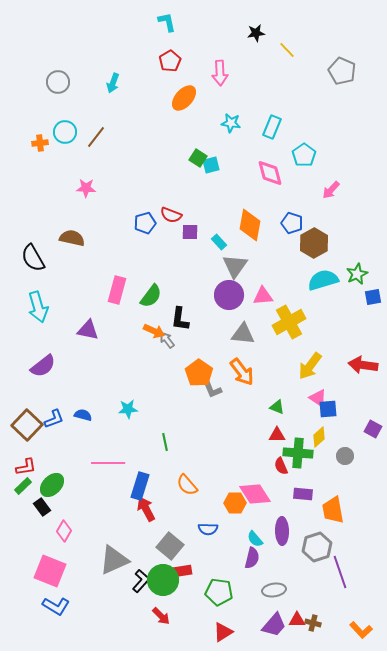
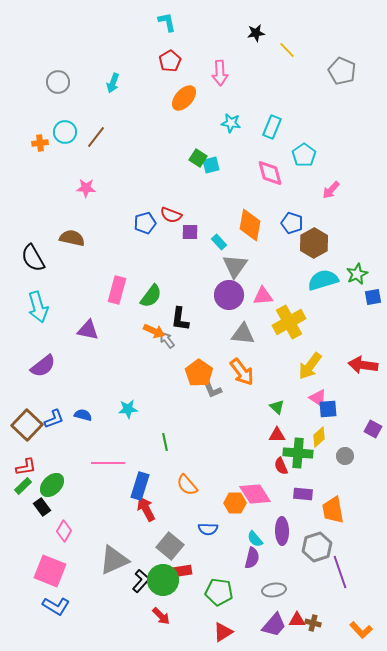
green triangle at (277, 407): rotated 21 degrees clockwise
